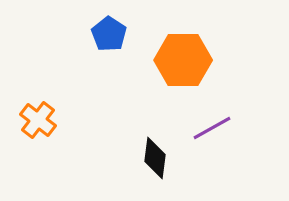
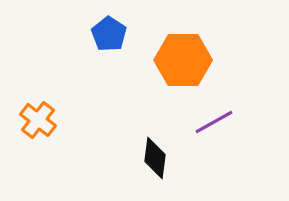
purple line: moved 2 px right, 6 px up
